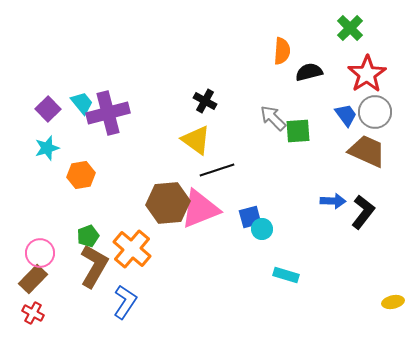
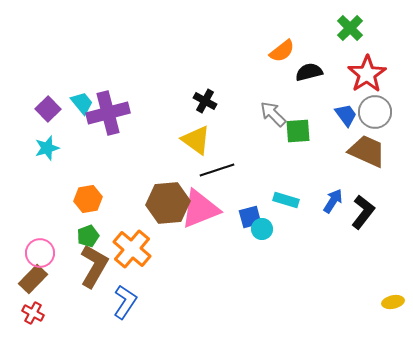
orange semicircle: rotated 48 degrees clockwise
gray arrow: moved 4 px up
orange hexagon: moved 7 px right, 24 px down
blue arrow: rotated 60 degrees counterclockwise
cyan rectangle: moved 75 px up
